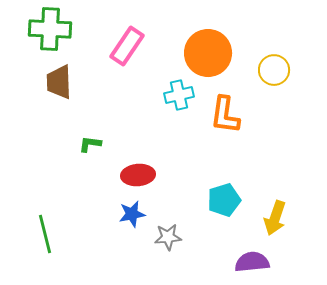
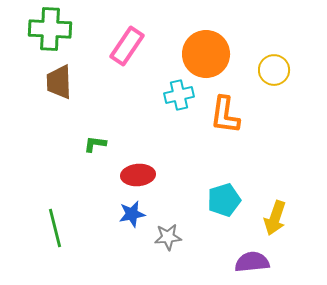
orange circle: moved 2 px left, 1 px down
green L-shape: moved 5 px right
green line: moved 10 px right, 6 px up
